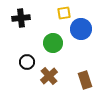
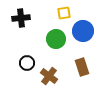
blue circle: moved 2 px right, 2 px down
green circle: moved 3 px right, 4 px up
black circle: moved 1 px down
brown cross: rotated 12 degrees counterclockwise
brown rectangle: moved 3 px left, 13 px up
